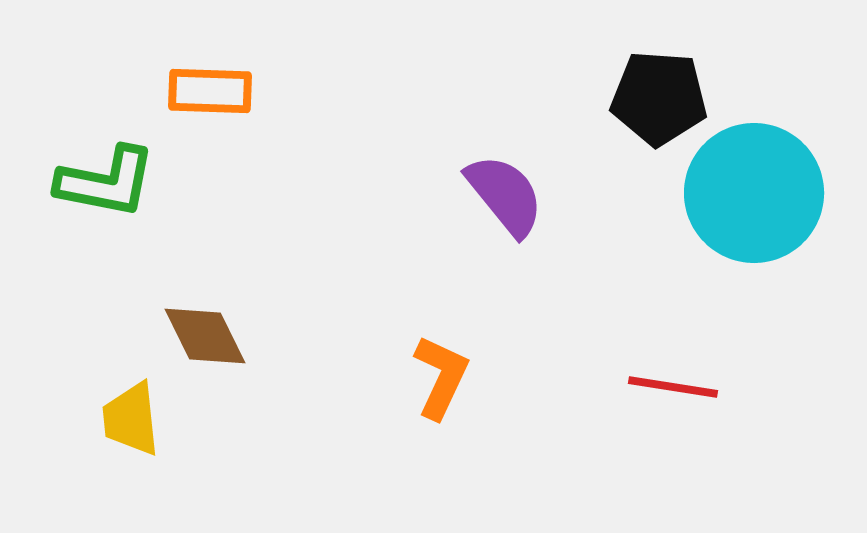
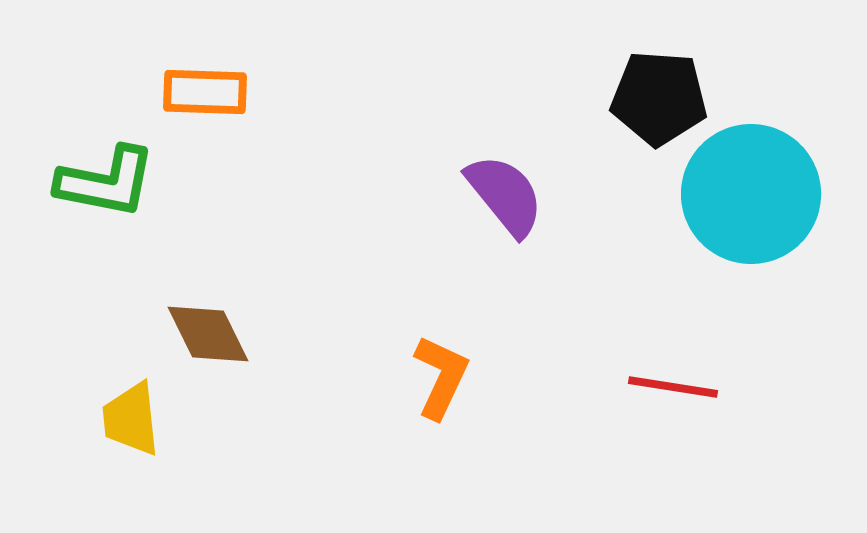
orange rectangle: moved 5 px left, 1 px down
cyan circle: moved 3 px left, 1 px down
brown diamond: moved 3 px right, 2 px up
